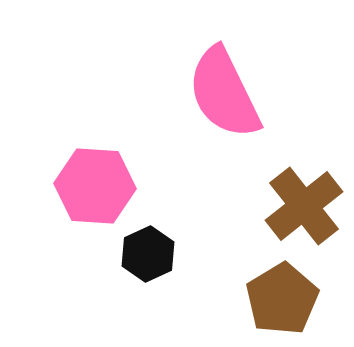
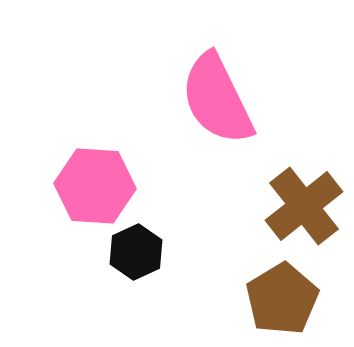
pink semicircle: moved 7 px left, 6 px down
black hexagon: moved 12 px left, 2 px up
